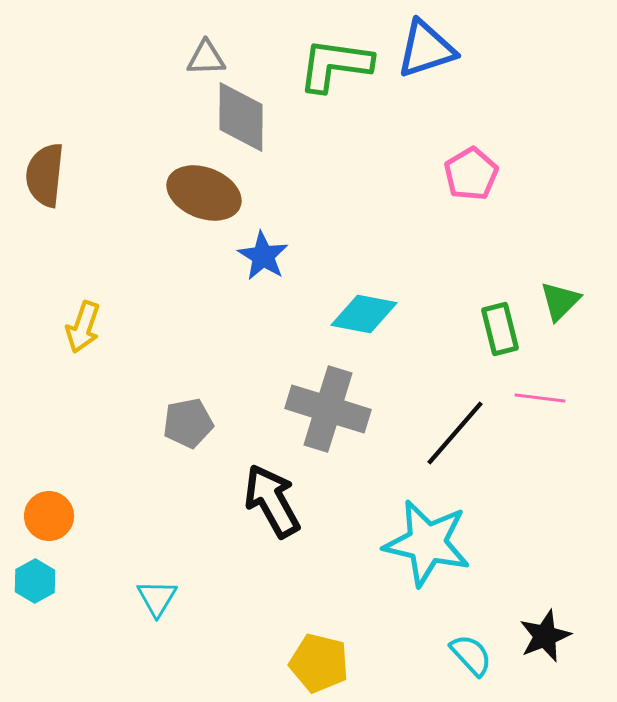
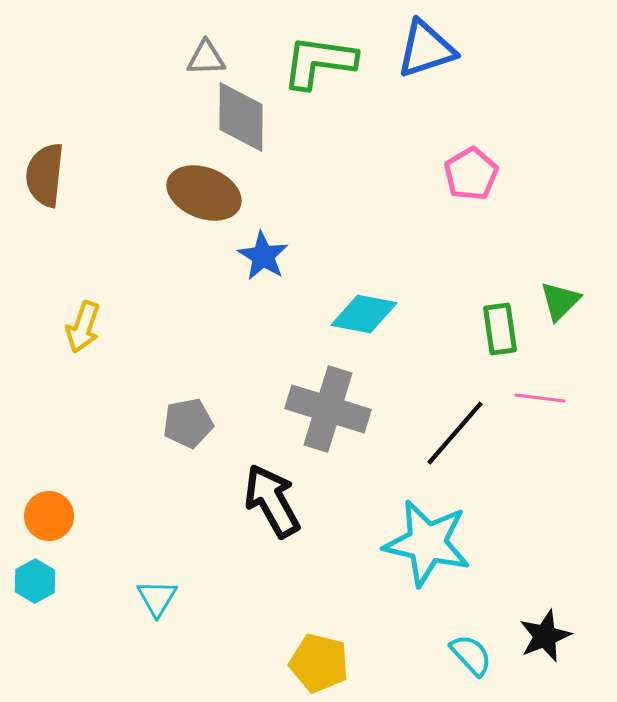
green L-shape: moved 16 px left, 3 px up
green rectangle: rotated 6 degrees clockwise
